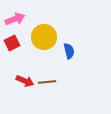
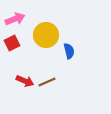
yellow circle: moved 2 px right, 2 px up
brown line: rotated 18 degrees counterclockwise
